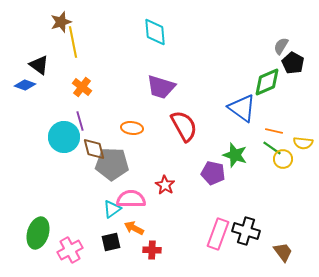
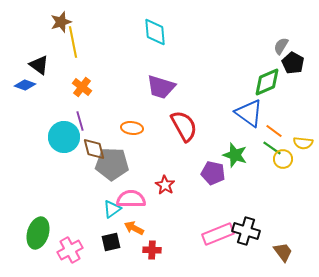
blue triangle: moved 7 px right, 5 px down
orange line: rotated 24 degrees clockwise
pink rectangle: rotated 48 degrees clockwise
